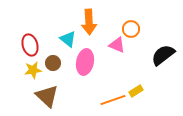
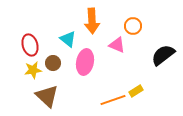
orange arrow: moved 3 px right, 1 px up
orange circle: moved 2 px right, 3 px up
